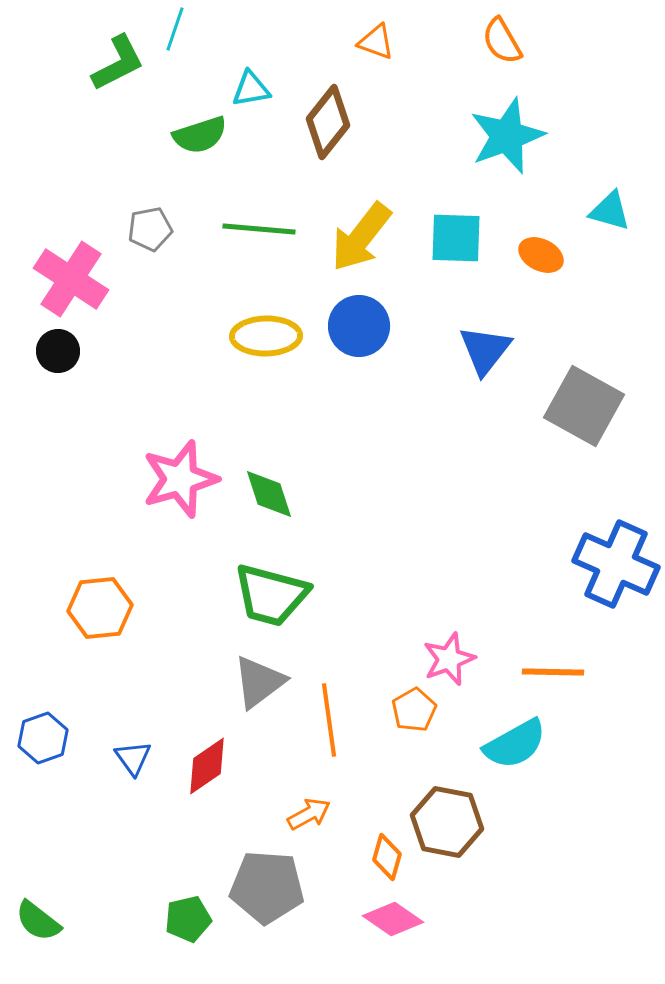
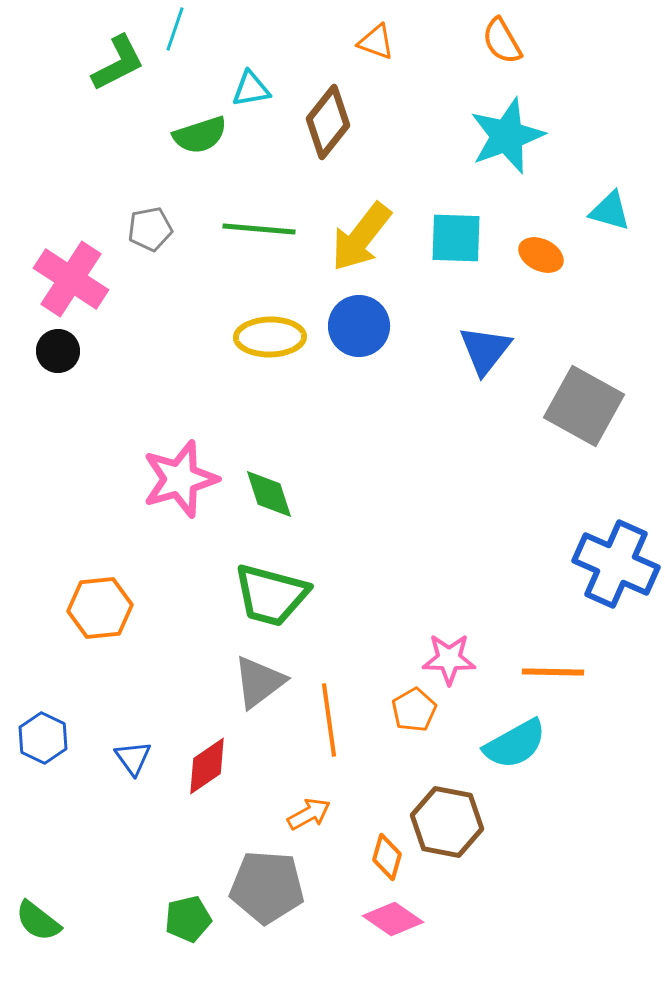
yellow ellipse at (266, 336): moved 4 px right, 1 px down
pink star at (449, 659): rotated 22 degrees clockwise
blue hexagon at (43, 738): rotated 15 degrees counterclockwise
